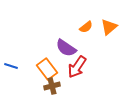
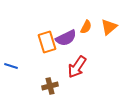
orange semicircle: rotated 24 degrees counterclockwise
purple semicircle: moved 10 px up; rotated 60 degrees counterclockwise
orange rectangle: moved 27 px up; rotated 20 degrees clockwise
brown cross: moved 2 px left
